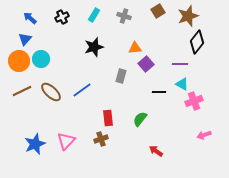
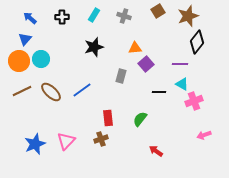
black cross: rotated 24 degrees clockwise
